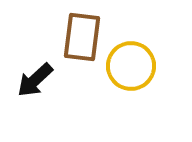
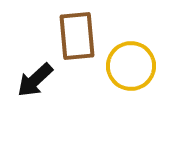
brown rectangle: moved 5 px left, 1 px up; rotated 12 degrees counterclockwise
